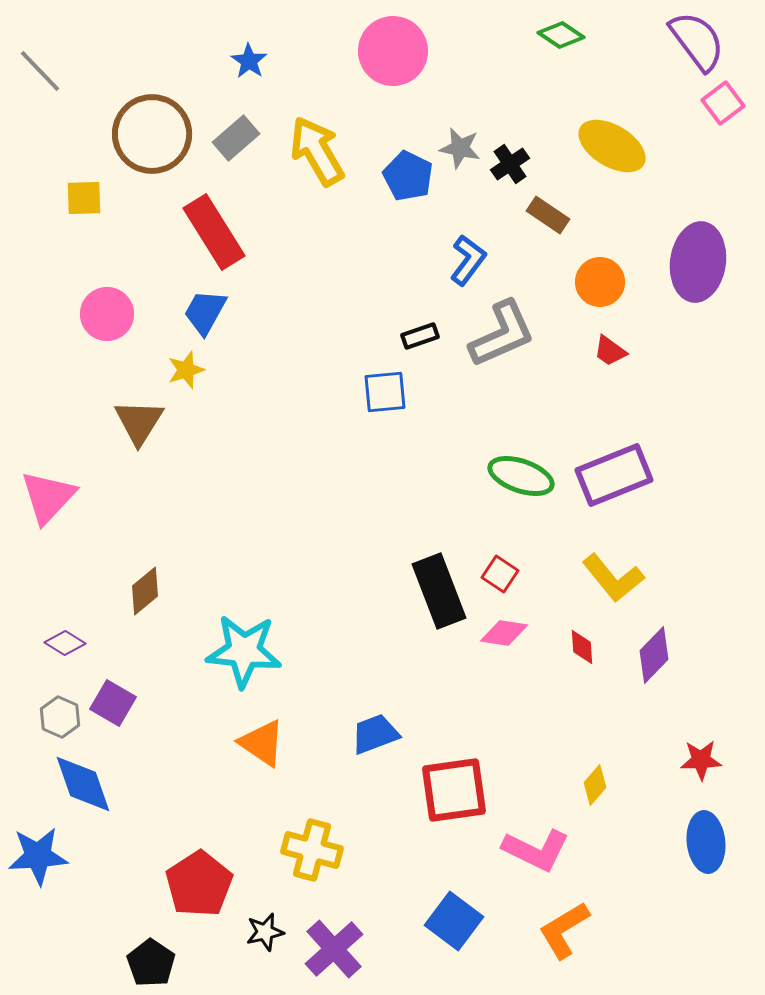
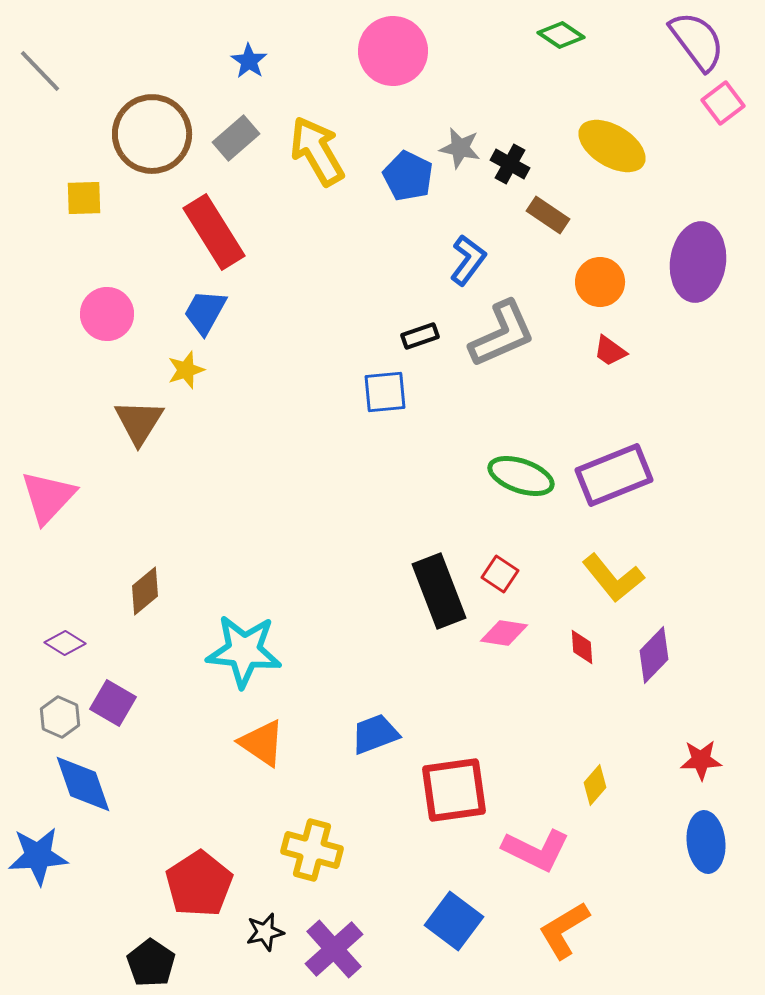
black cross at (510, 164): rotated 27 degrees counterclockwise
